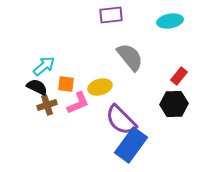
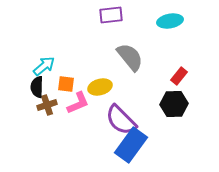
black semicircle: rotated 115 degrees counterclockwise
